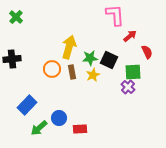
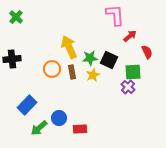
yellow arrow: rotated 40 degrees counterclockwise
